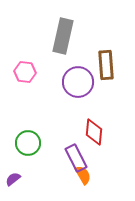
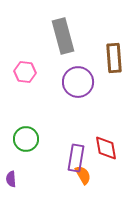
gray rectangle: rotated 28 degrees counterclockwise
brown rectangle: moved 8 px right, 7 px up
red diamond: moved 12 px right, 16 px down; rotated 16 degrees counterclockwise
green circle: moved 2 px left, 4 px up
purple rectangle: rotated 36 degrees clockwise
purple semicircle: moved 2 px left; rotated 56 degrees counterclockwise
